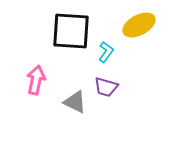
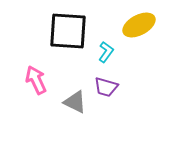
black square: moved 3 px left
pink arrow: rotated 36 degrees counterclockwise
